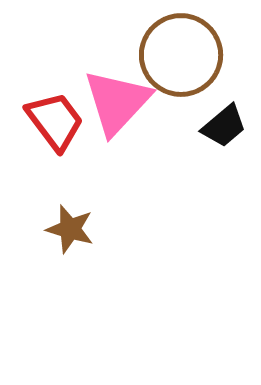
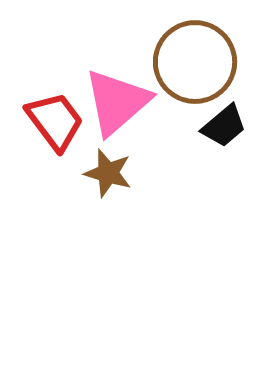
brown circle: moved 14 px right, 7 px down
pink triangle: rotated 6 degrees clockwise
brown star: moved 38 px right, 56 px up
